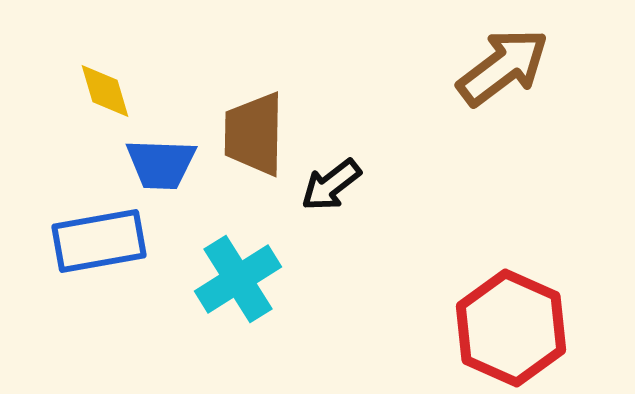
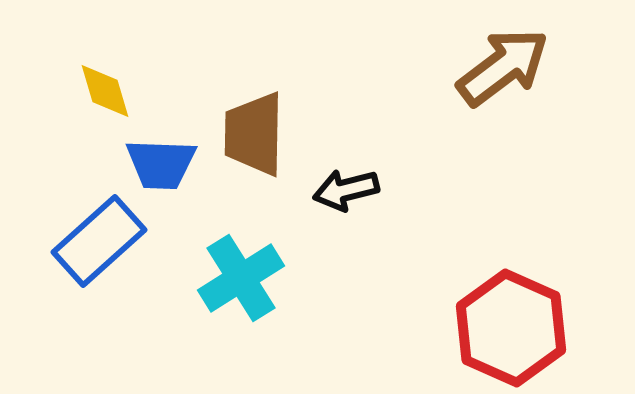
black arrow: moved 15 px right, 5 px down; rotated 24 degrees clockwise
blue rectangle: rotated 32 degrees counterclockwise
cyan cross: moved 3 px right, 1 px up
